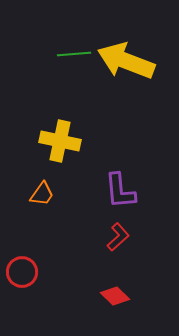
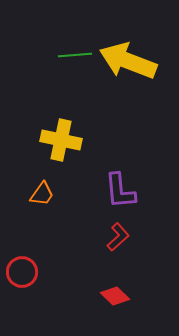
green line: moved 1 px right, 1 px down
yellow arrow: moved 2 px right
yellow cross: moved 1 px right, 1 px up
